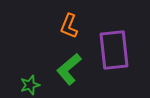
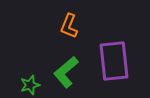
purple rectangle: moved 11 px down
green L-shape: moved 3 px left, 3 px down
